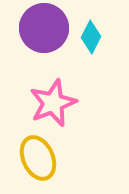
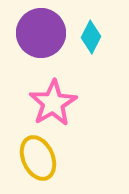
purple circle: moved 3 px left, 5 px down
pink star: rotated 9 degrees counterclockwise
